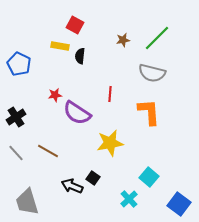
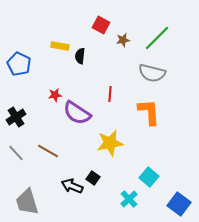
red square: moved 26 px right
